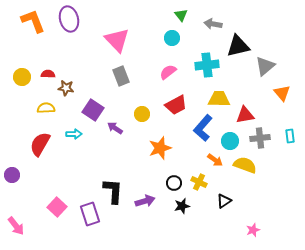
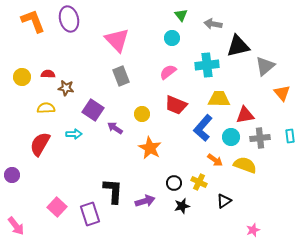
red trapezoid at (176, 105): rotated 50 degrees clockwise
cyan circle at (230, 141): moved 1 px right, 4 px up
orange star at (160, 148): moved 10 px left; rotated 25 degrees counterclockwise
